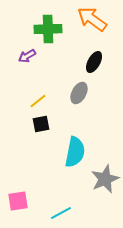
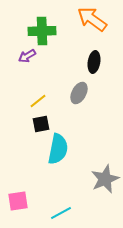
green cross: moved 6 px left, 2 px down
black ellipse: rotated 20 degrees counterclockwise
cyan semicircle: moved 17 px left, 3 px up
